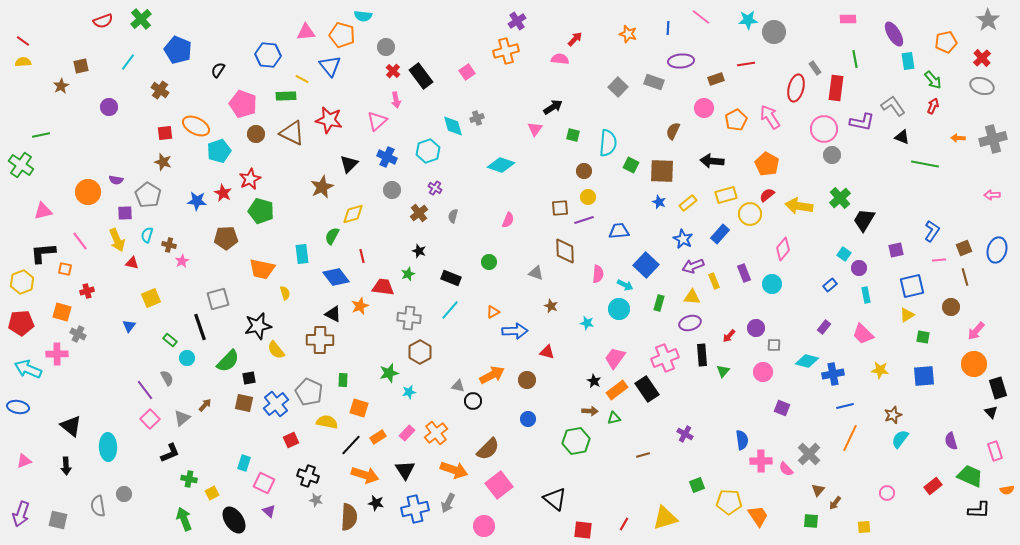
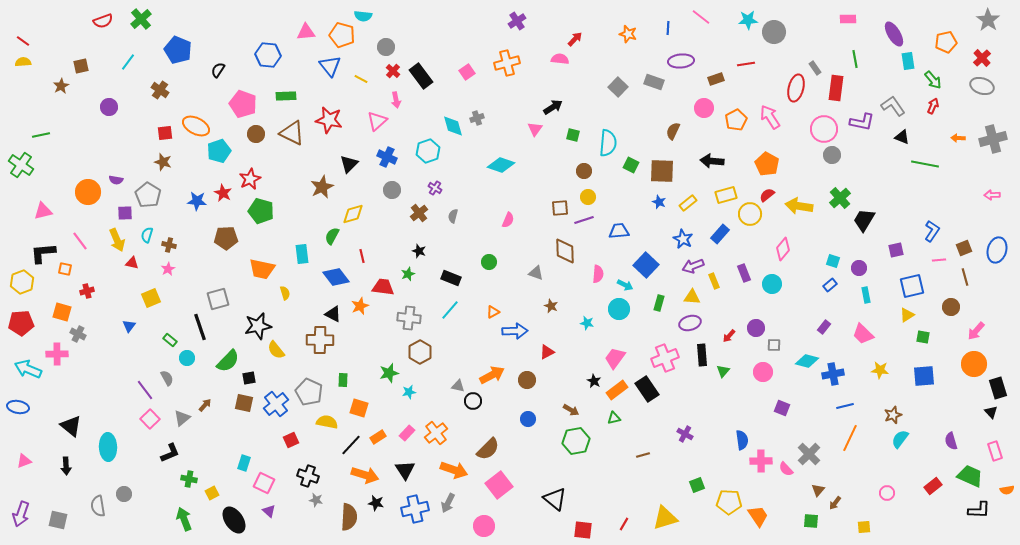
orange cross at (506, 51): moved 1 px right, 12 px down
yellow line at (302, 79): moved 59 px right
cyan square at (844, 254): moved 11 px left, 7 px down; rotated 16 degrees counterclockwise
pink star at (182, 261): moved 14 px left, 8 px down
red triangle at (547, 352): rotated 42 degrees counterclockwise
brown arrow at (590, 411): moved 19 px left, 1 px up; rotated 28 degrees clockwise
